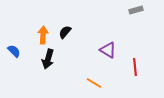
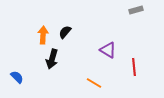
blue semicircle: moved 3 px right, 26 px down
black arrow: moved 4 px right
red line: moved 1 px left
